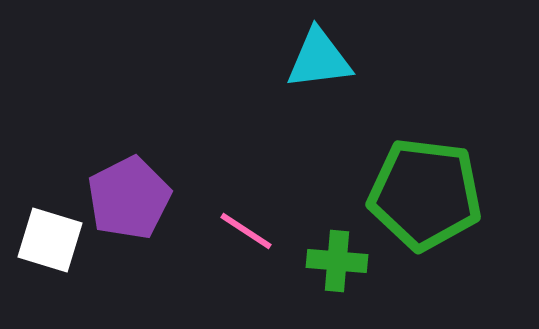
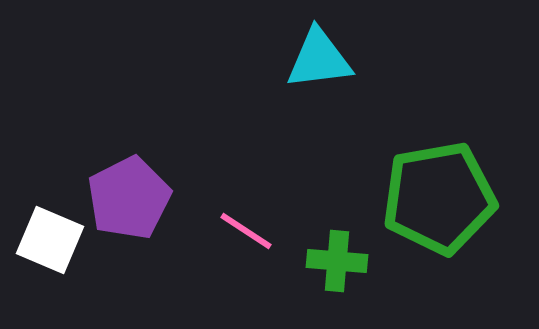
green pentagon: moved 14 px right, 4 px down; rotated 17 degrees counterclockwise
white square: rotated 6 degrees clockwise
